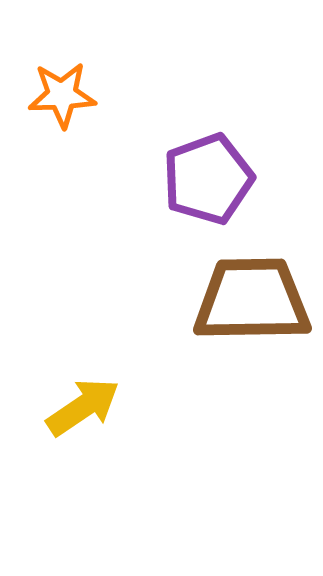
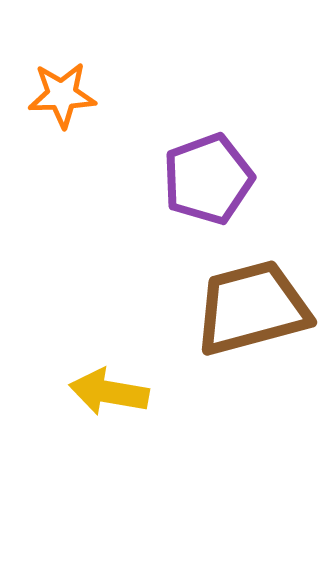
brown trapezoid: moved 8 px down; rotated 14 degrees counterclockwise
yellow arrow: moved 26 px right, 15 px up; rotated 136 degrees counterclockwise
